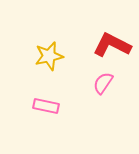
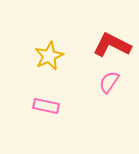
yellow star: rotated 12 degrees counterclockwise
pink semicircle: moved 6 px right, 1 px up
